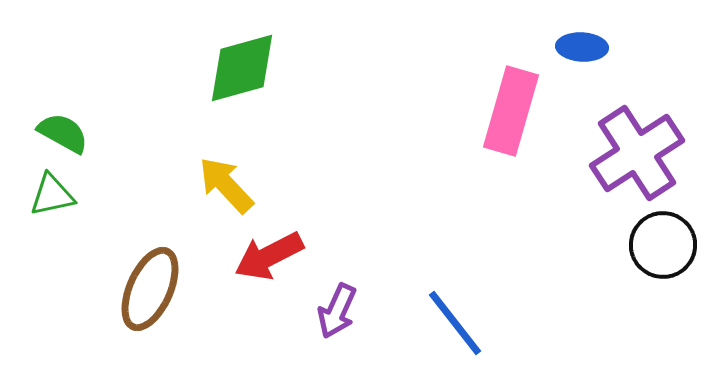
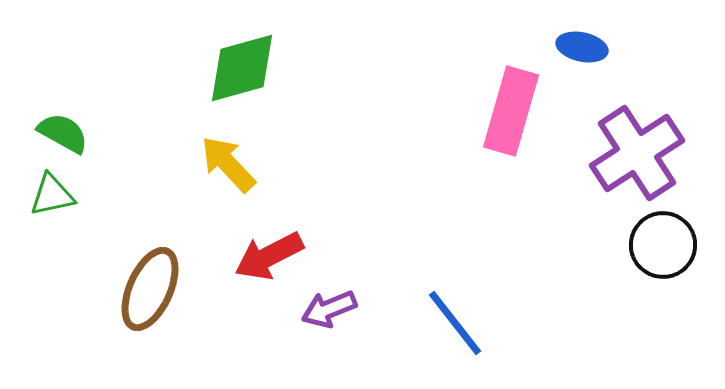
blue ellipse: rotated 9 degrees clockwise
yellow arrow: moved 2 px right, 21 px up
purple arrow: moved 8 px left, 2 px up; rotated 44 degrees clockwise
